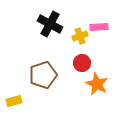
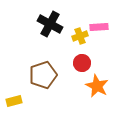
orange star: moved 2 px down
